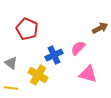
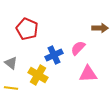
brown arrow: rotated 28 degrees clockwise
pink triangle: rotated 18 degrees counterclockwise
